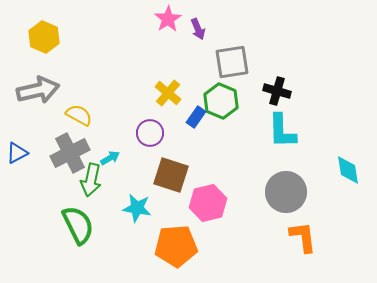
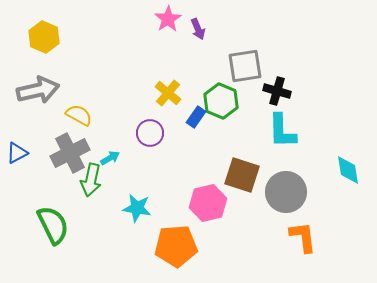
gray square: moved 13 px right, 4 px down
brown square: moved 71 px right
green semicircle: moved 25 px left
